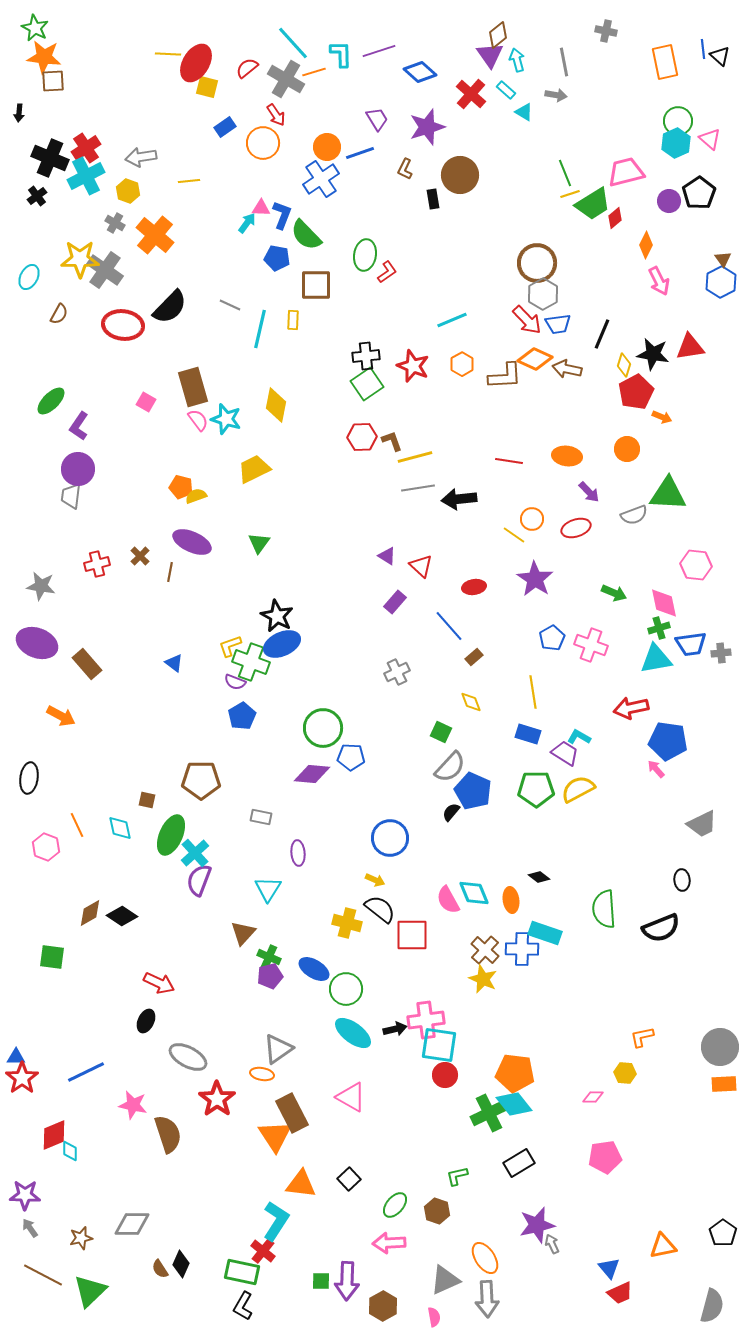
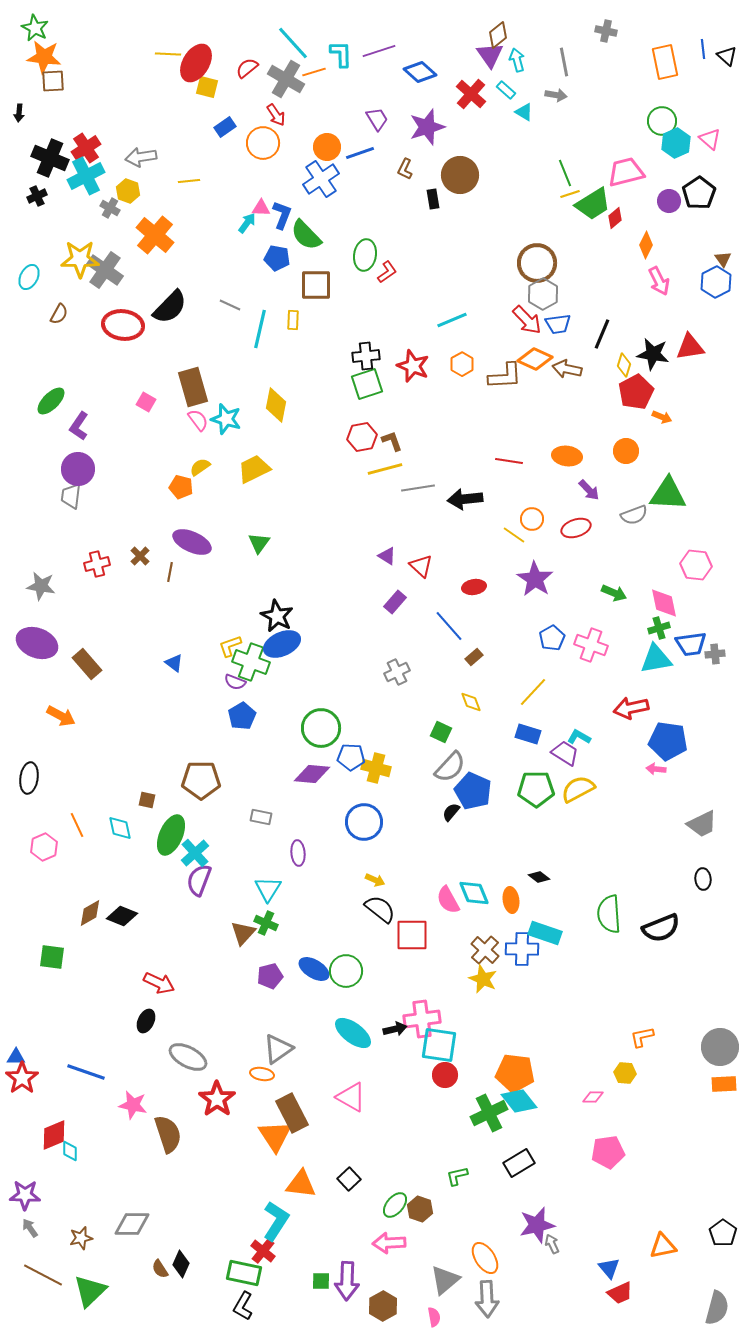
black triangle at (720, 56): moved 7 px right
green circle at (678, 121): moved 16 px left
black cross at (37, 196): rotated 12 degrees clockwise
gray cross at (115, 223): moved 5 px left, 15 px up
blue hexagon at (721, 282): moved 5 px left
green square at (367, 384): rotated 16 degrees clockwise
red hexagon at (362, 437): rotated 8 degrees counterclockwise
orange circle at (627, 449): moved 1 px left, 2 px down
yellow line at (415, 457): moved 30 px left, 12 px down
purple arrow at (589, 492): moved 2 px up
yellow semicircle at (196, 496): moved 4 px right, 29 px up; rotated 15 degrees counterclockwise
black arrow at (459, 499): moved 6 px right
gray cross at (721, 653): moved 6 px left, 1 px down
yellow line at (533, 692): rotated 52 degrees clockwise
green circle at (323, 728): moved 2 px left
pink arrow at (656, 769): rotated 42 degrees counterclockwise
blue circle at (390, 838): moved 26 px left, 16 px up
pink hexagon at (46, 847): moved 2 px left; rotated 16 degrees clockwise
black ellipse at (682, 880): moved 21 px right, 1 px up
green semicircle at (604, 909): moved 5 px right, 5 px down
black diamond at (122, 916): rotated 12 degrees counterclockwise
yellow cross at (347, 923): moved 29 px right, 155 px up
green cross at (269, 957): moved 3 px left, 34 px up
green circle at (346, 989): moved 18 px up
pink cross at (426, 1020): moved 4 px left, 1 px up
blue line at (86, 1072): rotated 45 degrees clockwise
cyan diamond at (514, 1104): moved 5 px right, 3 px up
pink pentagon at (605, 1157): moved 3 px right, 5 px up
brown hexagon at (437, 1211): moved 17 px left, 2 px up
green rectangle at (242, 1272): moved 2 px right, 1 px down
gray triangle at (445, 1280): rotated 16 degrees counterclockwise
gray semicircle at (712, 1306): moved 5 px right, 2 px down
